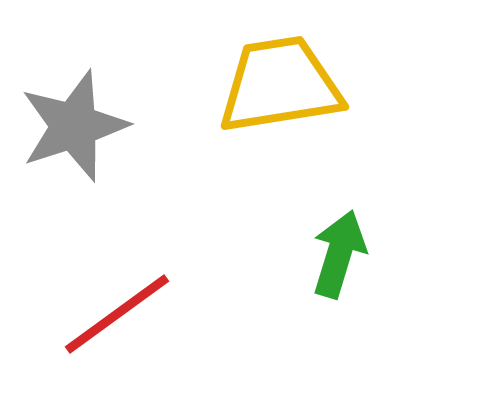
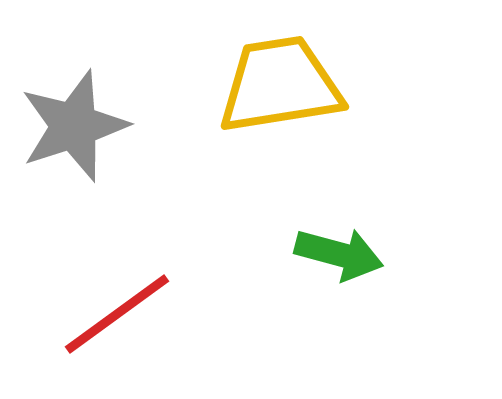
green arrow: rotated 88 degrees clockwise
